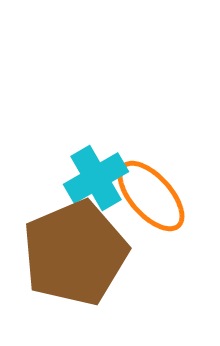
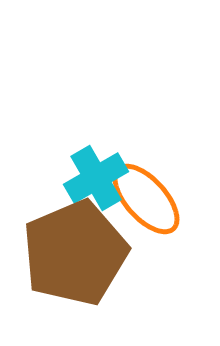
orange ellipse: moved 5 px left, 3 px down
